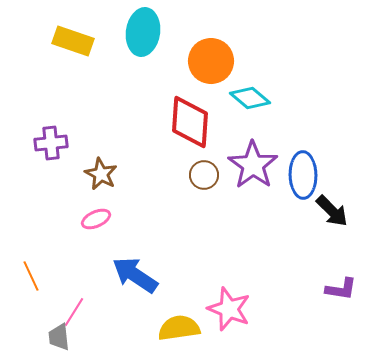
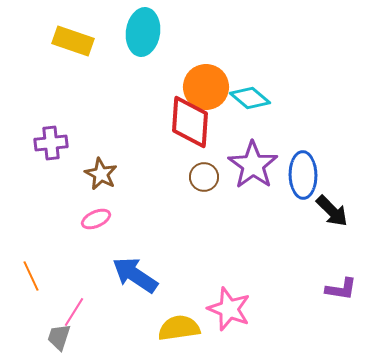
orange circle: moved 5 px left, 26 px down
brown circle: moved 2 px down
gray trapezoid: rotated 24 degrees clockwise
